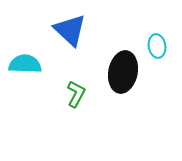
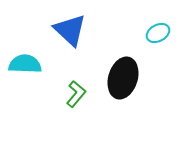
cyan ellipse: moved 1 px right, 13 px up; rotated 70 degrees clockwise
black ellipse: moved 6 px down; rotated 6 degrees clockwise
green L-shape: rotated 12 degrees clockwise
